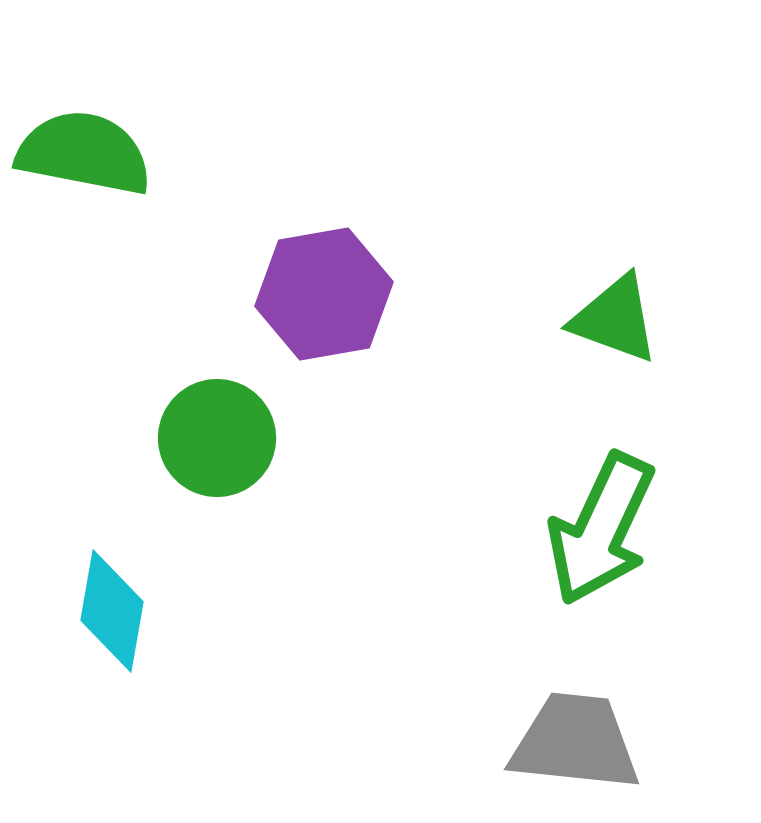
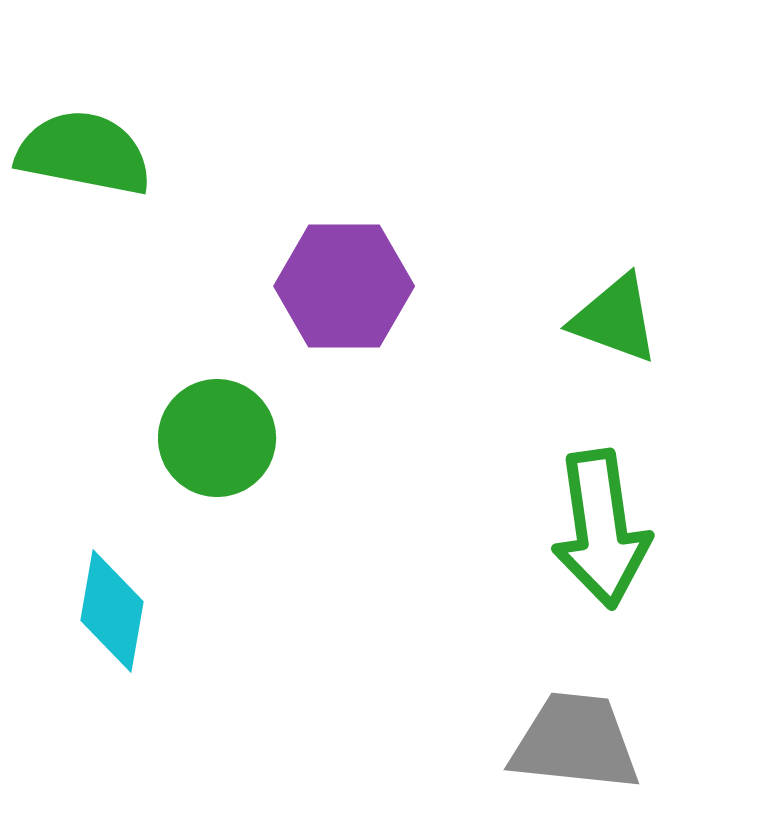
purple hexagon: moved 20 px right, 8 px up; rotated 10 degrees clockwise
green arrow: rotated 33 degrees counterclockwise
